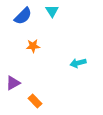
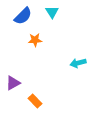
cyan triangle: moved 1 px down
orange star: moved 2 px right, 6 px up
